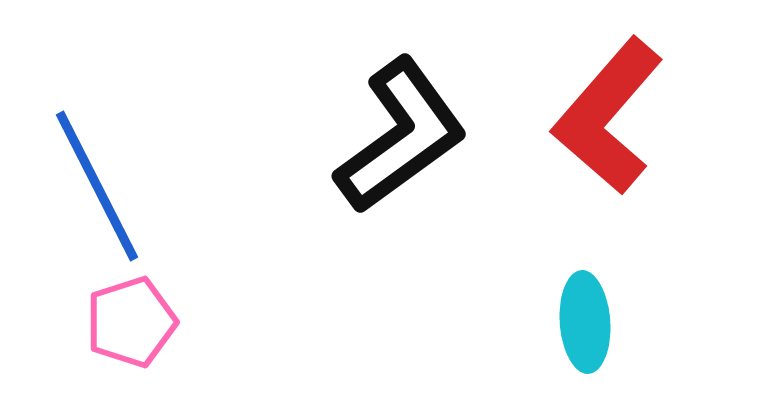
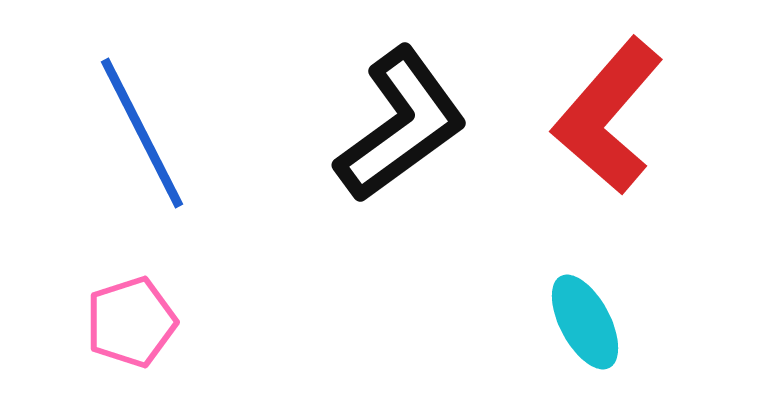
black L-shape: moved 11 px up
blue line: moved 45 px right, 53 px up
cyan ellipse: rotated 24 degrees counterclockwise
